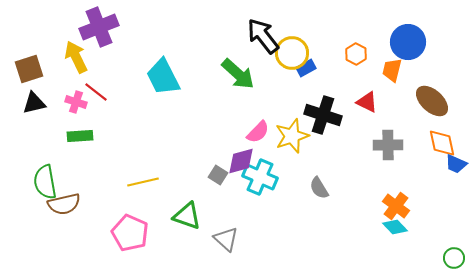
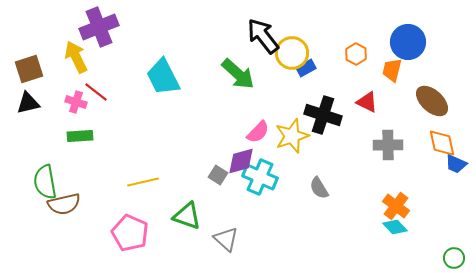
black triangle: moved 6 px left
